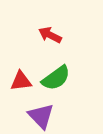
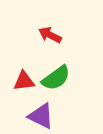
red triangle: moved 3 px right
purple triangle: rotated 20 degrees counterclockwise
